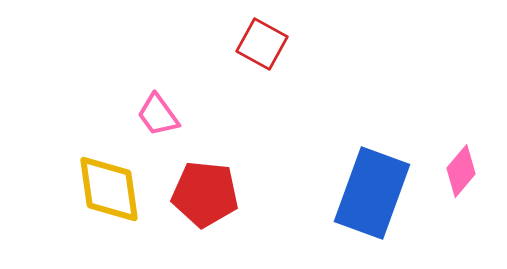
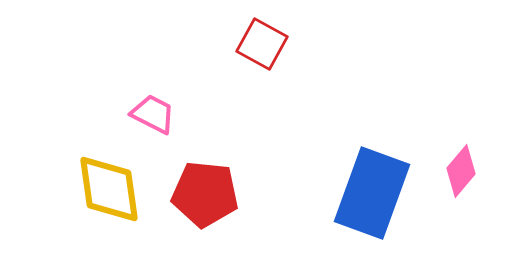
pink trapezoid: moved 5 px left, 1 px up; rotated 153 degrees clockwise
